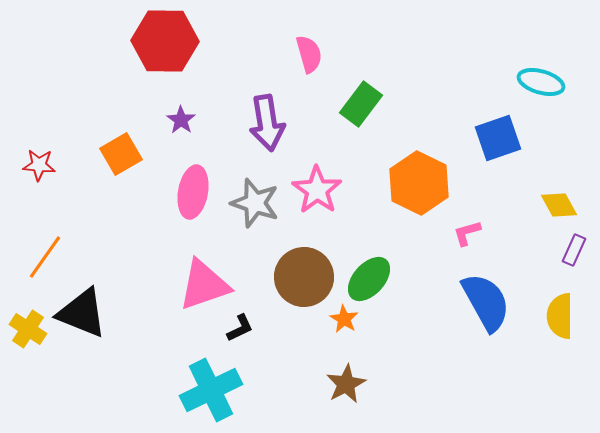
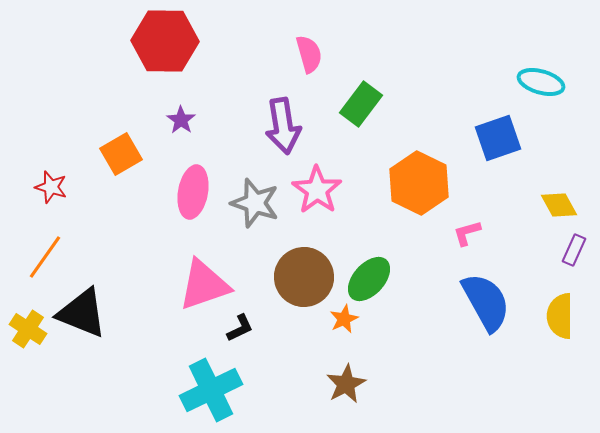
purple arrow: moved 16 px right, 3 px down
red star: moved 12 px right, 22 px down; rotated 12 degrees clockwise
orange star: rotated 16 degrees clockwise
